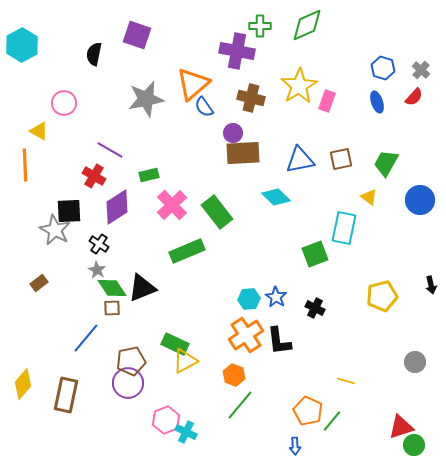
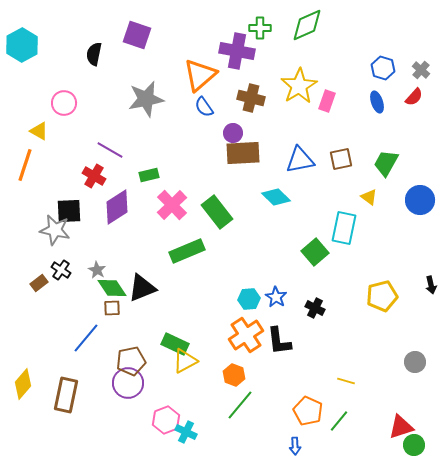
green cross at (260, 26): moved 2 px down
orange triangle at (193, 84): moved 7 px right, 9 px up
orange line at (25, 165): rotated 20 degrees clockwise
gray star at (55, 230): rotated 16 degrees counterclockwise
black cross at (99, 244): moved 38 px left, 26 px down
green square at (315, 254): moved 2 px up; rotated 20 degrees counterclockwise
green line at (332, 421): moved 7 px right
